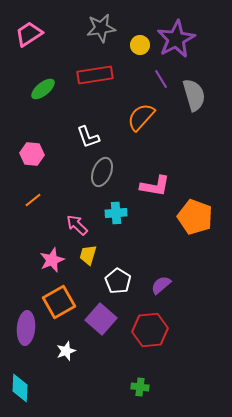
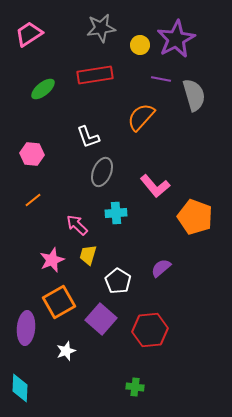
purple line: rotated 48 degrees counterclockwise
pink L-shape: rotated 40 degrees clockwise
purple semicircle: moved 17 px up
green cross: moved 5 px left
